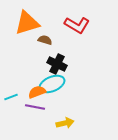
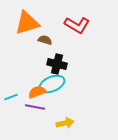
black cross: rotated 12 degrees counterclockwise
